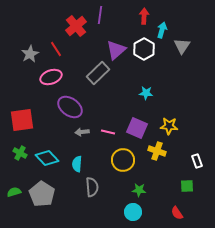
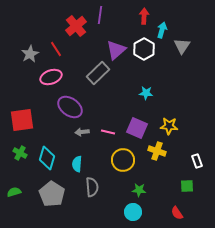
cyan diamond: rotated 60 degrees clockwise
gray pentagon: moved 10 px right
